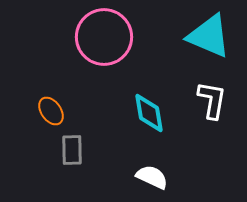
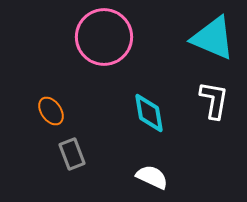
cyan triangle: moved 4 px right, 2 px down
white L-shape: moved 2 px right
gray rectangle: moved 4 px down; rotated 20 degrees counterclockwise
